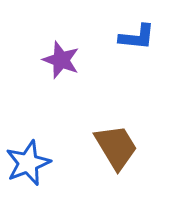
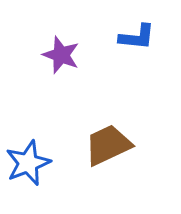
purple star: moved 5 px up
brown trapezoid: moved 8 px left, 2 px up; rotated 84 degrees counterclockwise
